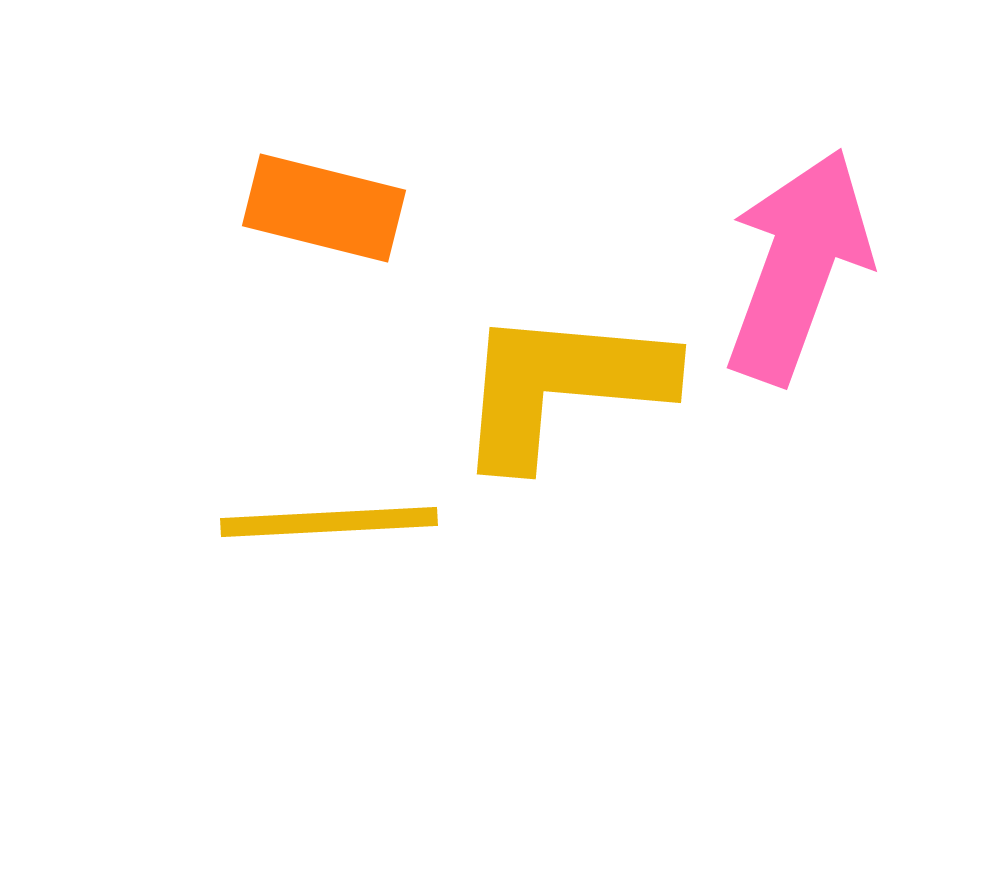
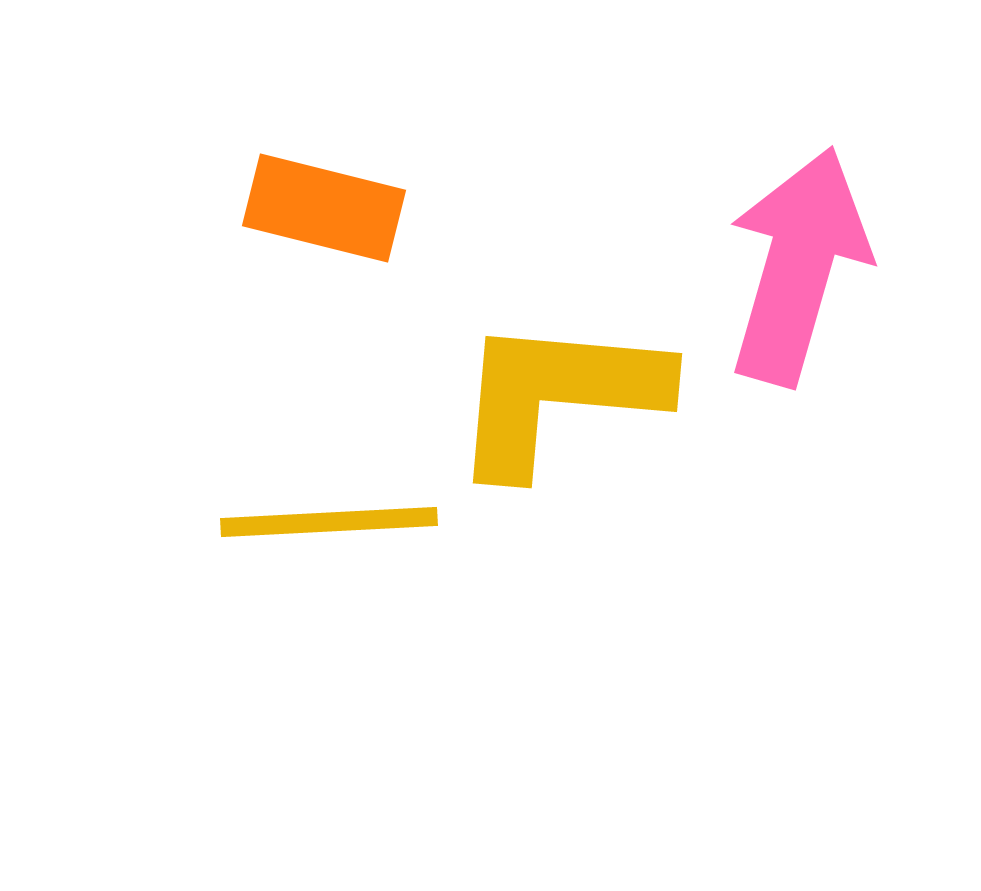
pink arrow: rotated 4 degrees counterclockwise
yellow L-shape: moved 4 px left, 9 px down
